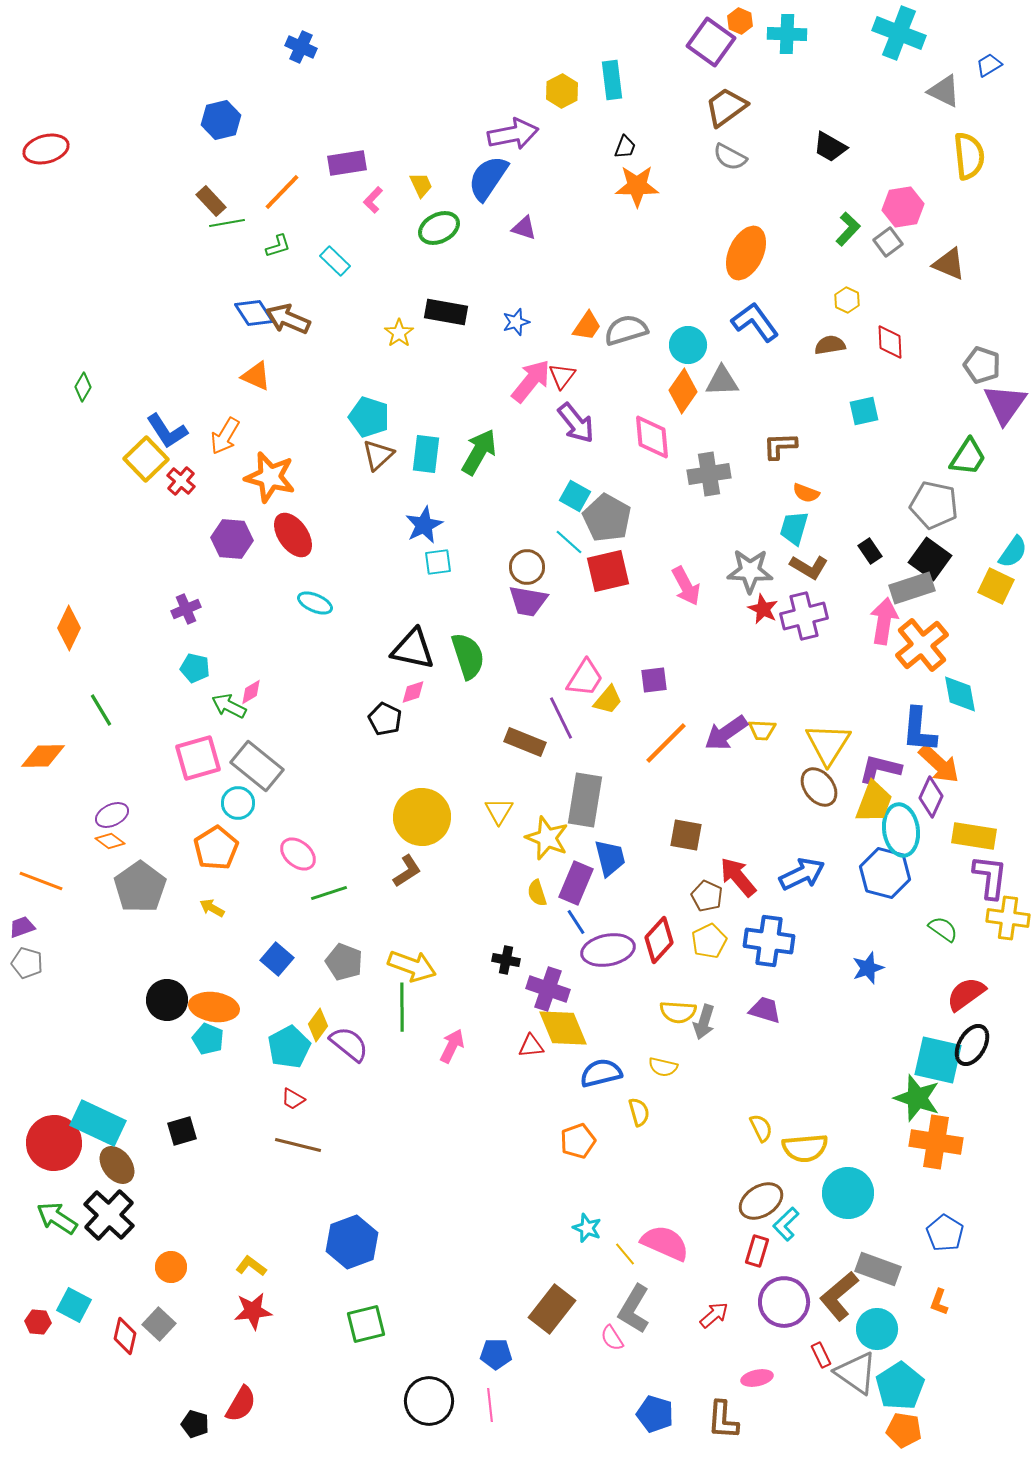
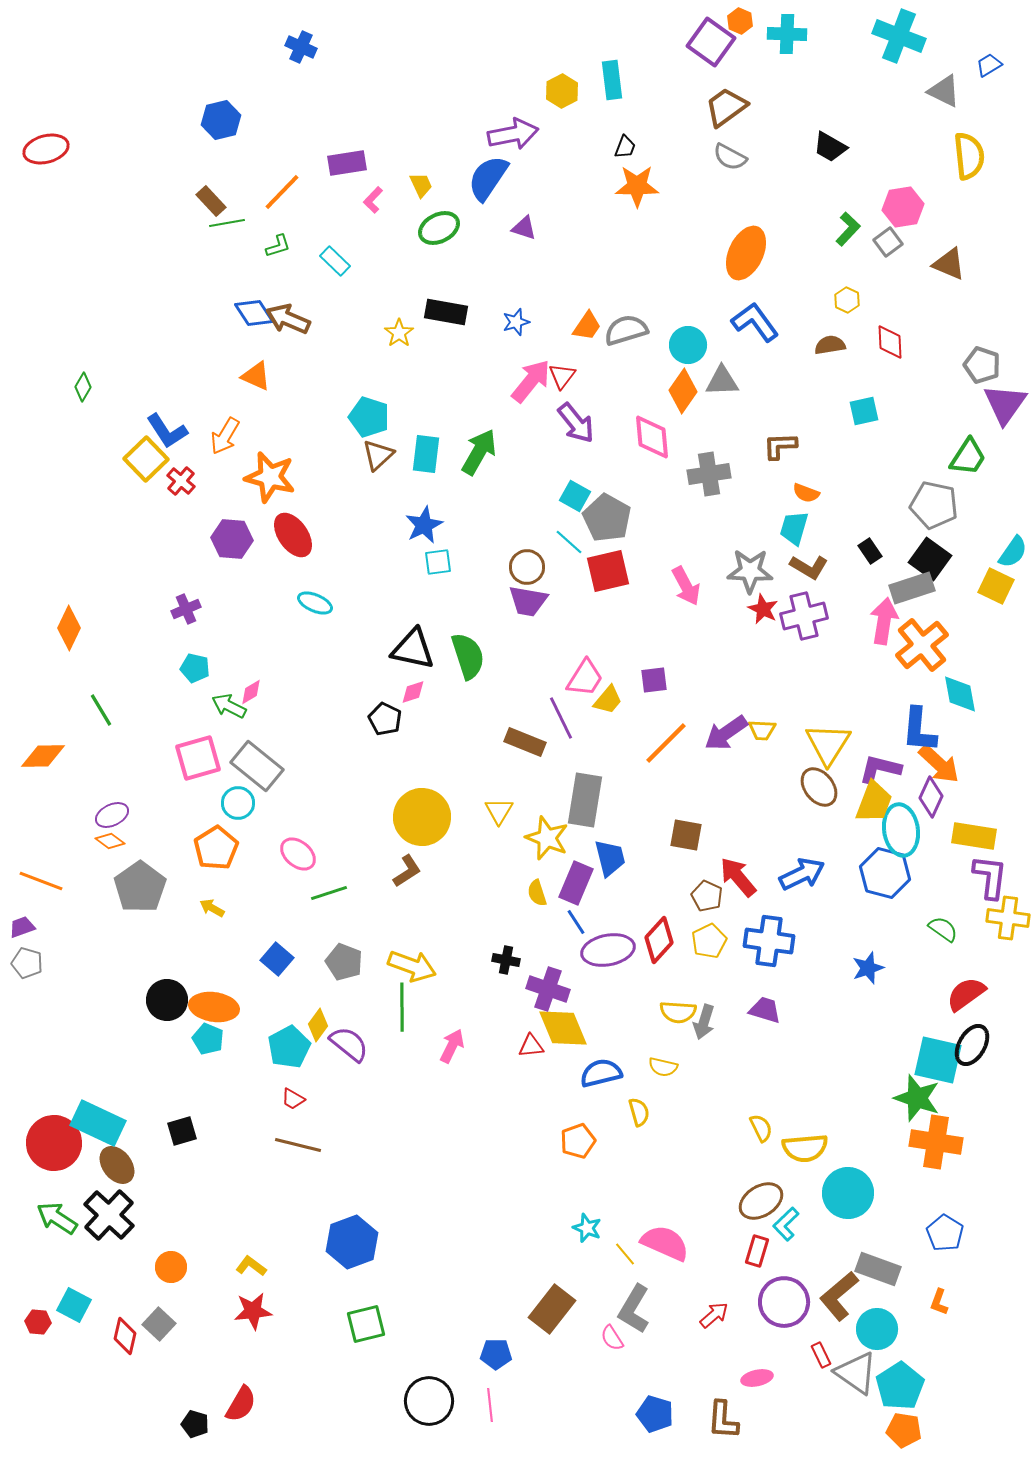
cyan cross at (899, 33): moved 3 px down
